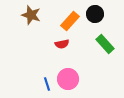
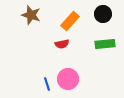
black circle: moved 8 px right
green rectangle: rotated 54 degrees counterclockwise
